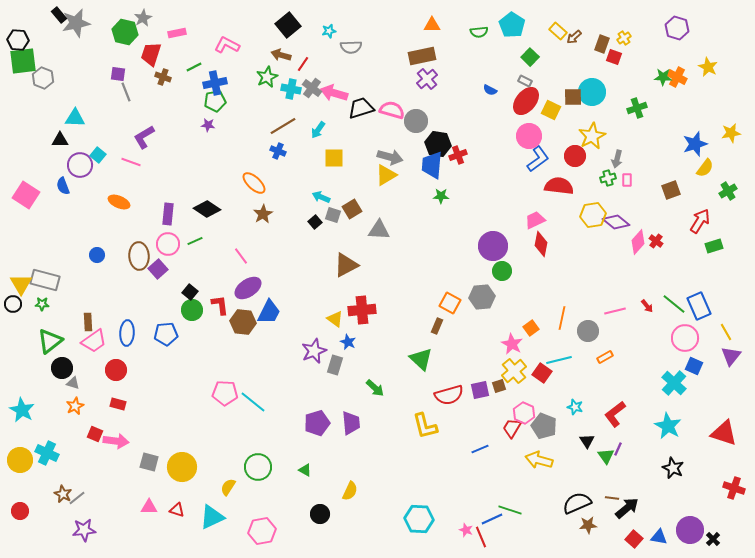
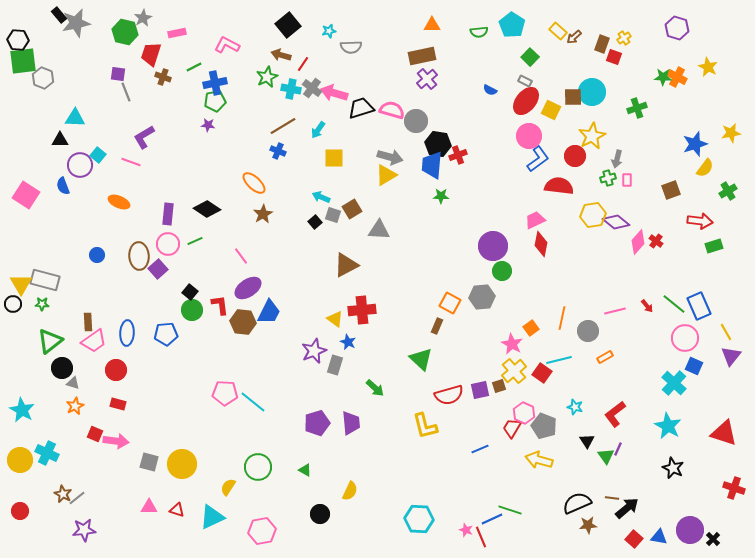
red arrow at (700, 221): rotated 65 degrees clockwise
yellow circle at (182, 467): moved 3 px up
